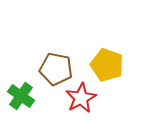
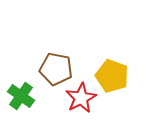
yellow pentagon: moved 5 px right, 11 px down
